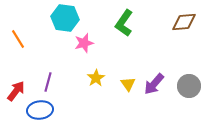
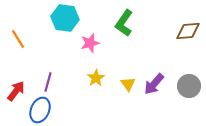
brown diamond: moved 4 px right, 9 px down
pink star: moved 6 px right
blue ellipse: rotated 60 degrees counterclockwise
